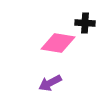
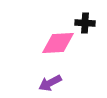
pink diamond: rotated 12 degrees counterclockwise
